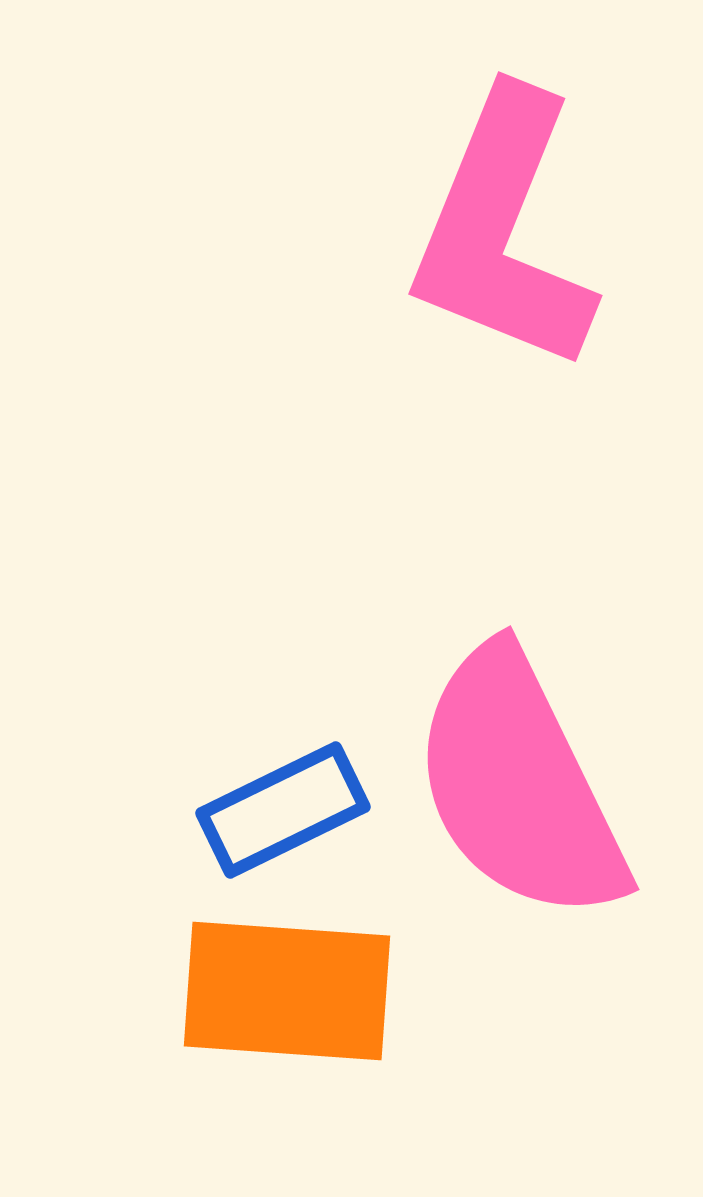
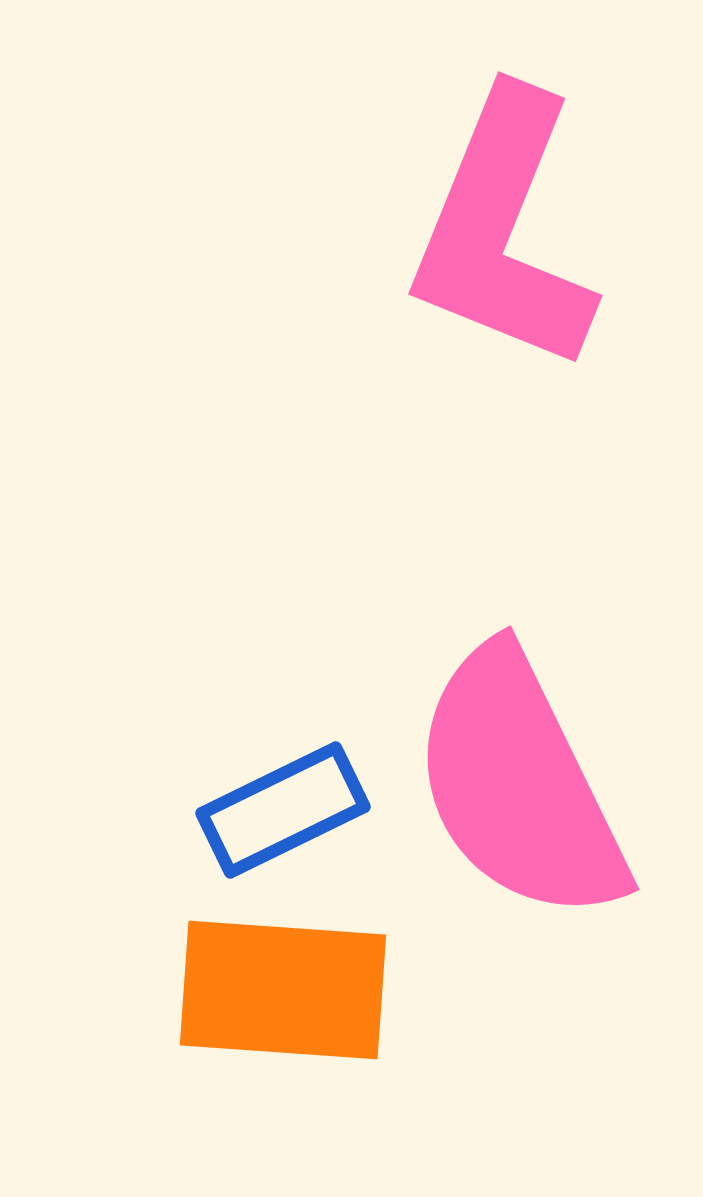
orange rectangle: moved 4 px left, 1 px up
